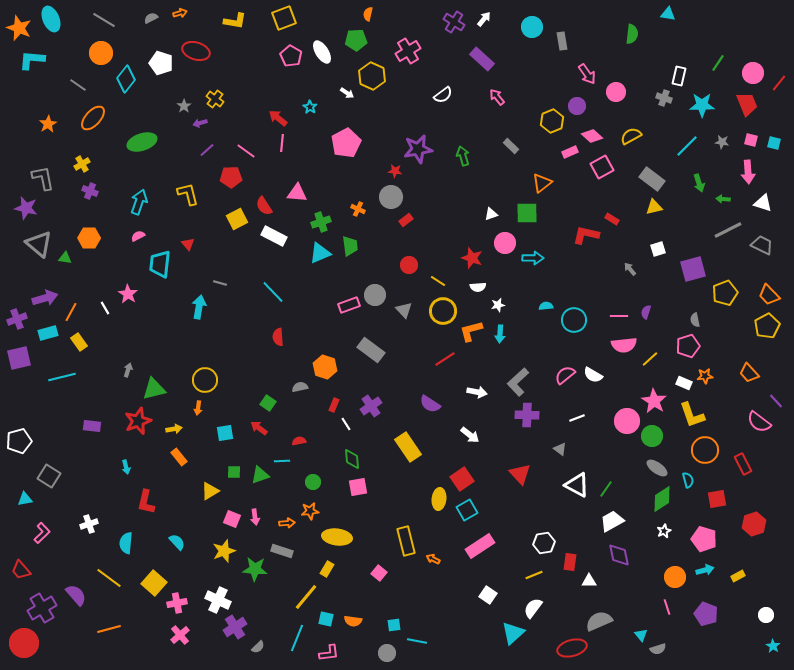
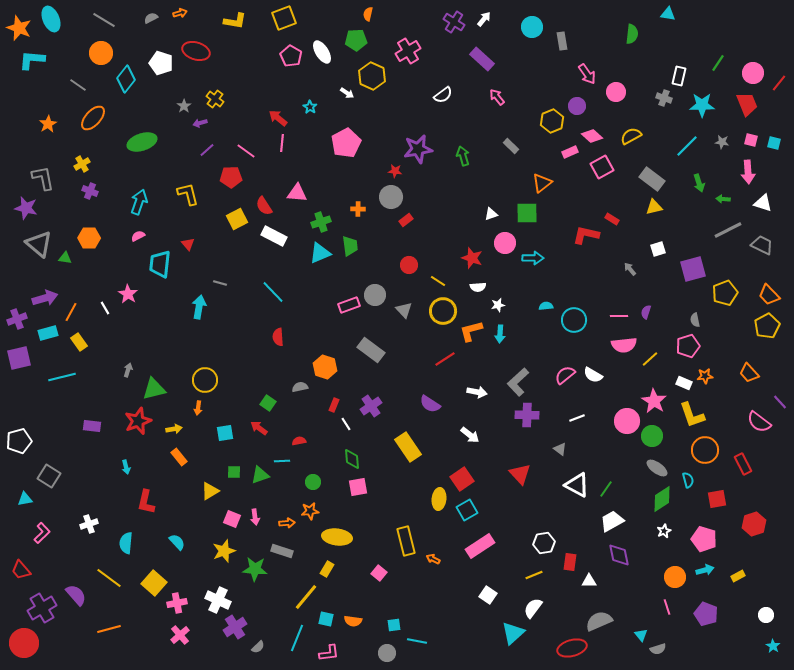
orange cross at (358, 209): rotated 24 degrees counterclockwise
purple line at (776, 401): moved 4 px right, 1 px down
